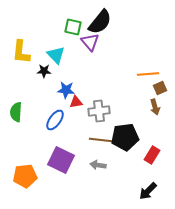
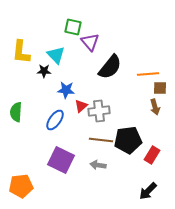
black semicircle: moved 10 px right, 45 px down
brown square: rotated 24 degrees clockwise
red triangle: moved 5 px right, 4 px down; rotated 32 degrees counterclockwise
black pentagon: moved 3 px right, 3 px down
orange pentagon: moved 4 px left, 10 px down
